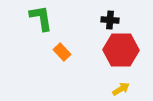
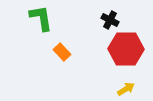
black cross: rotated 24 degrees clockwise
red hexagon: moved 5 px right, 1 px up
yellow arrow: moved 5 px right
